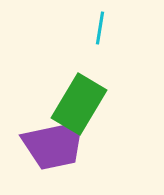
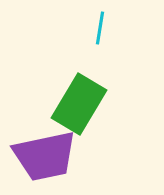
purple trapezoid: moved 9 px left, 11 px down
